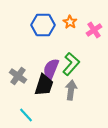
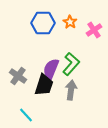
blue hexagon: moved 2 px up
